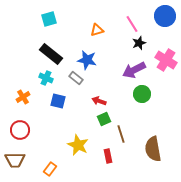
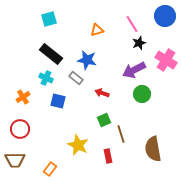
red arrow: moved 3 px right, 8 px up
green square: moved 1 px down
red circle: moved 1 px up
